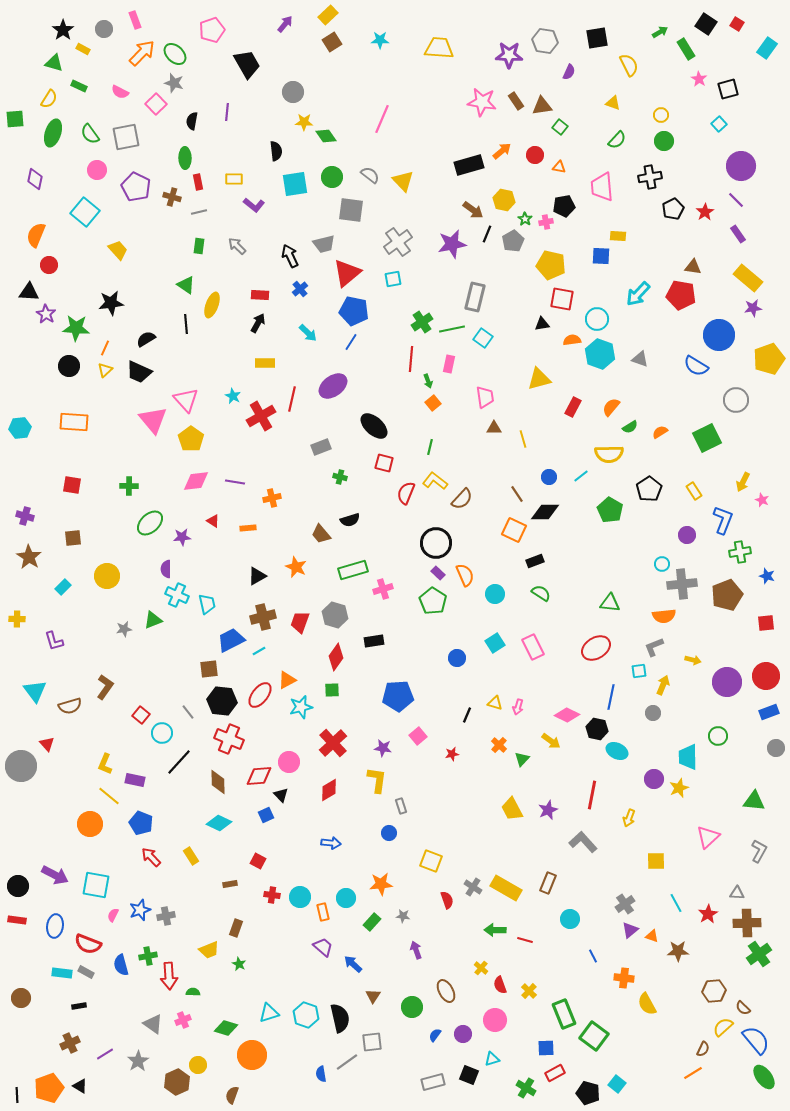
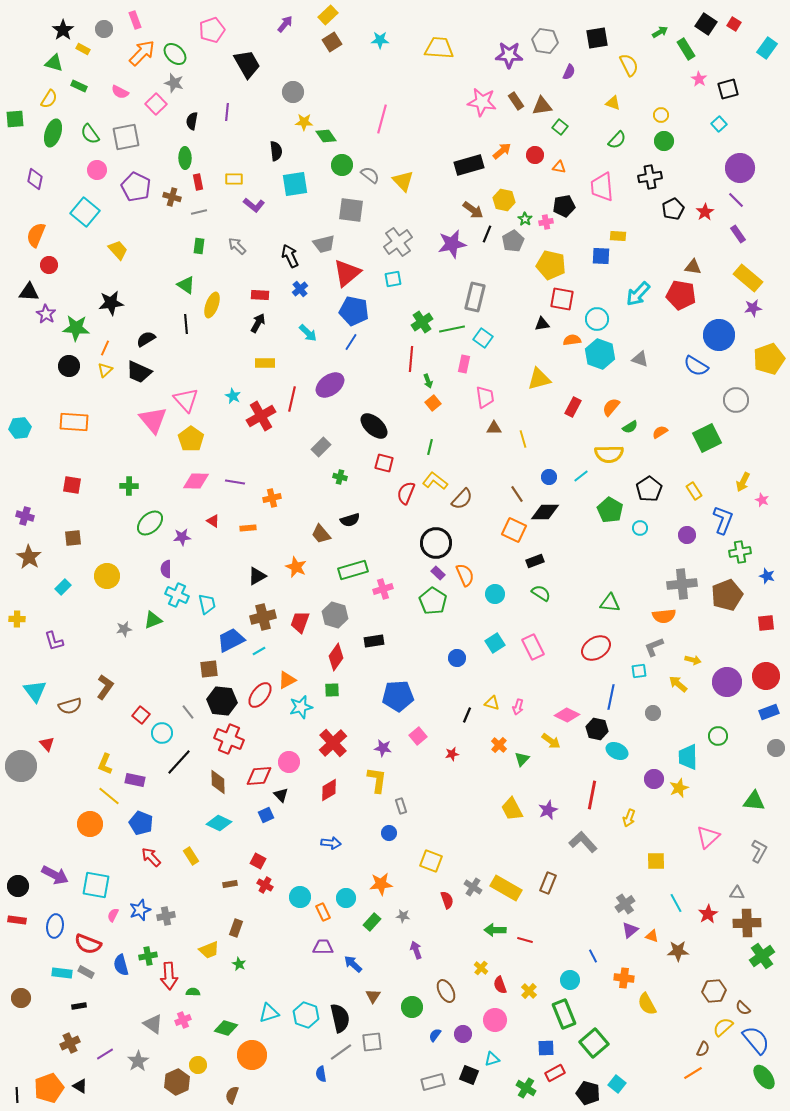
red square at (737, 24): moved 3 px left
pink line at (382, 119): rotated 8 degrees counterclockwise
purple circle at (741, 166): moved 1 px left, 2 px down
green circle at (332, 177): moved 10 px right, 12 px up
pink rectangle at (449, 364): moved 15 px right
purple ellipse at (333, 386): moved 3 px left, 1 px up
gray rectangle at (321, 447): rotated 24 degrees counterclockwise
pink diamond at (196, 481): rotated 8 degrees clockwise
cyan circle at (662, 564): moved 22 px left, 36 px up
yellow arrow at (663, 685): moved 15 px right, 1 px up; rotated 72 degrees counterclockwise
yellow triangle at (495, 703): moved 3 px left
red cross at (272, 895): moved 7 px left, 10 px up; rotated 21 degrees clockwise
orange rectangle at (323, 912): rotated 12 degrees counterclockwise
cyan circle at (570, 919): moved 61 px down
purple trapezoid at (323, 947): rotated 40 degrees counterclockwise
green cross at (759, 954): moved 3 px right, 2 px down
green square at (594, 1036): moved 7 px down; rotated 12 degrees clockwise
gray line at (347, 1062): moved 6 px left, 10 px up
